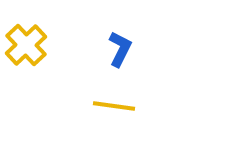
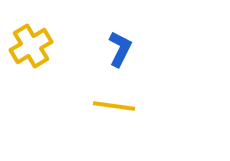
yellow cross: moved 5 px right, 1 px down; rotated 12 degrees clockwise
